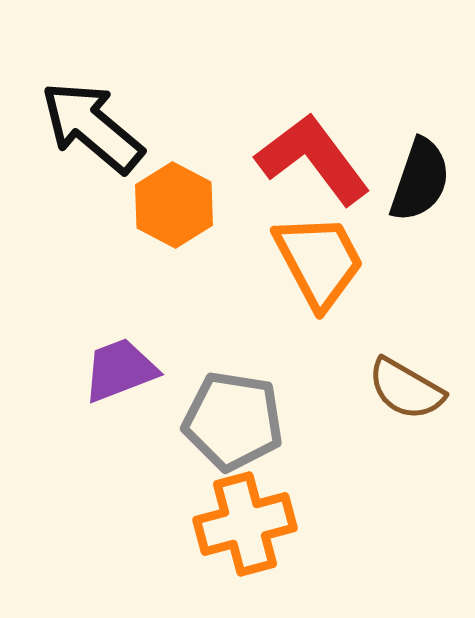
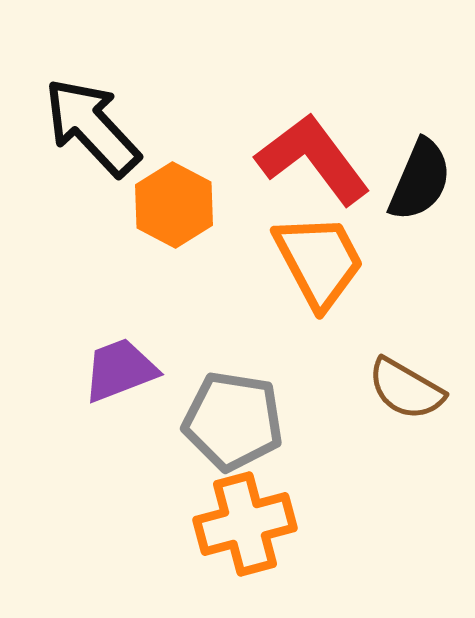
black arrow: rotated 7 degrees clockwise
black semicircle: rotated 4 degrees clockwise
